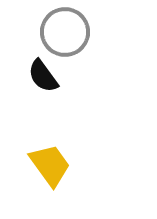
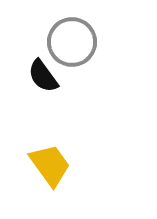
gray circle: moved 7 px right, 10 px down
